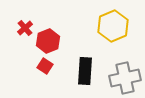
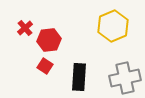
red hexagon: moved 1 px right, 1 px up; rotated 15 degrees clockwise
black rectangle: moved 6 px left, 6 px down
